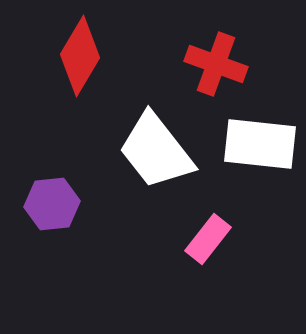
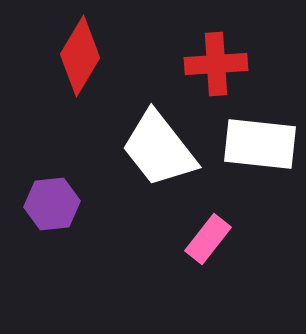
red cross: rotated 24 degrees counterclockwise
white trapezoid: moved 3 px right, 2 px up
